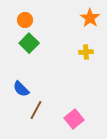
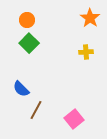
orange circle: moved 2 px right
